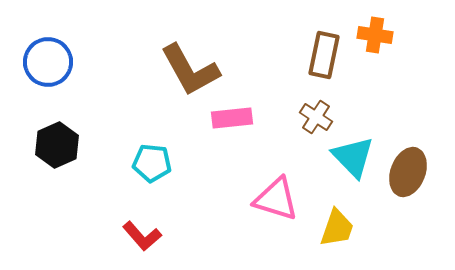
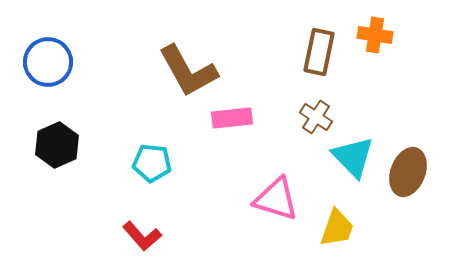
brown rectangle: moved 5 px left, 3 px up
brown L-shape: moved 2 px left, 1 px down
